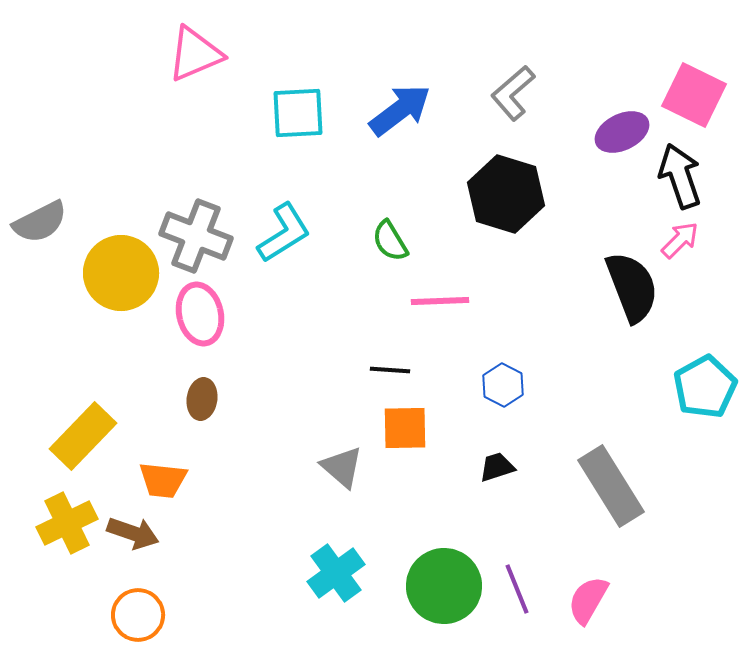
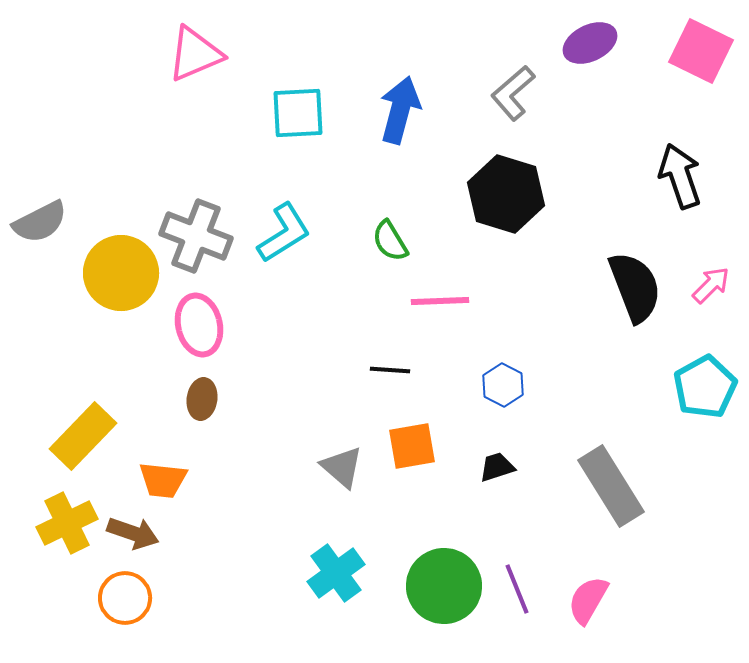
pink square: moved 7 px right, 44 px up
blue arrow: rotated 38 degrees counterclockwise
purple ellipse: moved 32 px left, 89 px up
pink arrow: moved 31 px right, 45 px down
black semicircle: moved 3 px right
pink ellipse: moved 1 px left, 11 px down
orange square: moved 7 px right, 18 px down; rotated 9 degrees counterclockwise
orange circle: moved 13 px left, 17 px up
